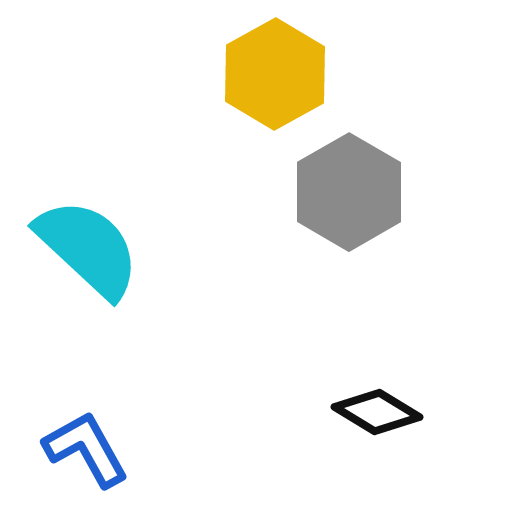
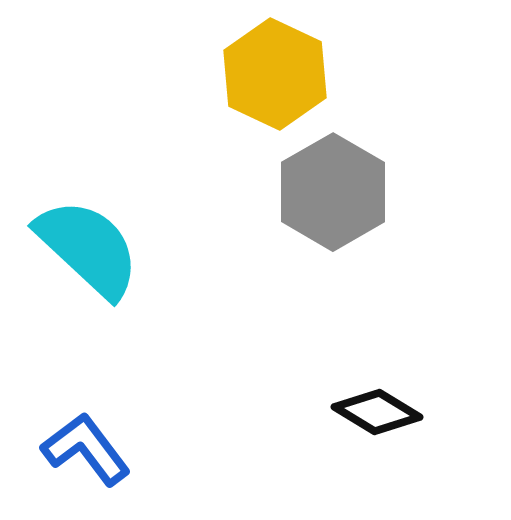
yellow hexagon: rotated 6 degrees counterclockwise
gray hexagon: moved 16 px left
blue L-shape: rotated 8 degrees counterclockwise
